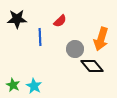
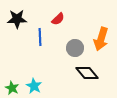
red semicircle: moved 2 px left, 2 px up
gray circle: moved 1 px up
black diamond: moved 5 px left, 7 px down
green star: moved 1 px left, 3 px down
